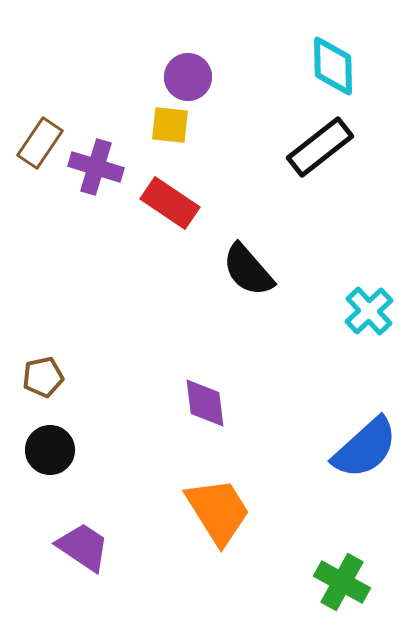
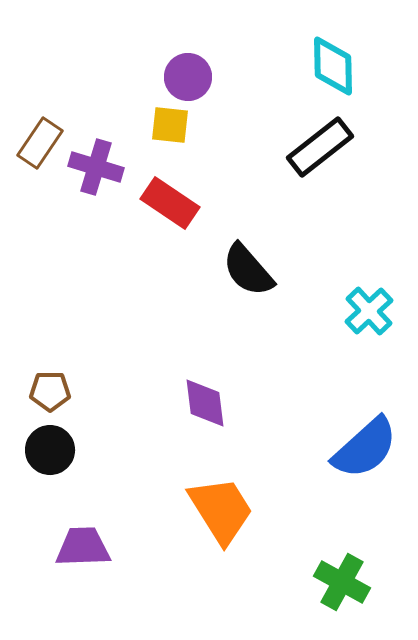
brown pentagon: moved 7 px right, 14 px down; rotated 12 degrees clockwise
orange trapezoid: moved 3 px right, 1 px up
purple trapezoid: rotated 36 degrees counterclockwise
